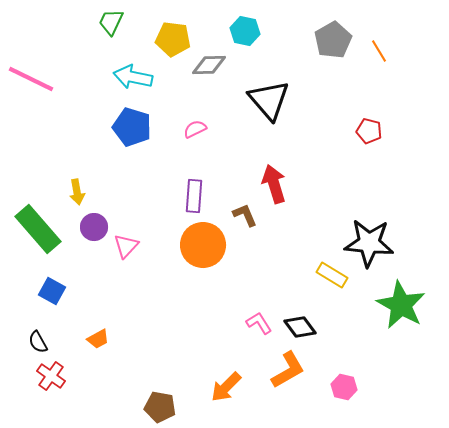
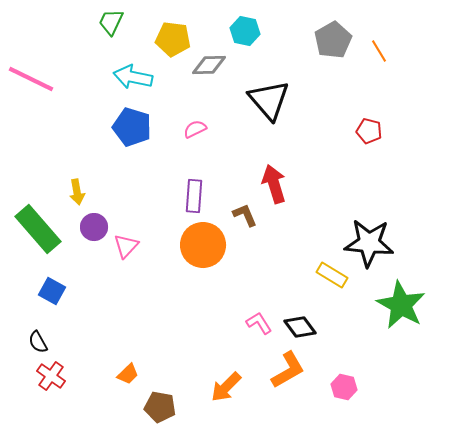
orange trapezoid: moved 30 px right, 35 px down; rotated 15 degrees counterclockwise
